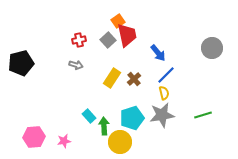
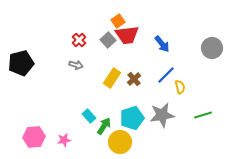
red trapezoid: rotated 95 degrees clockwise
red cross: rotated 32 degrees counterclockwise
blue arrow: moved 4 px right, 9 px up
yellow semicircle: moved 16 px right, 6 px up
green arrow: rotated 36 degrees clockwise
pink star: moved 1 px up
